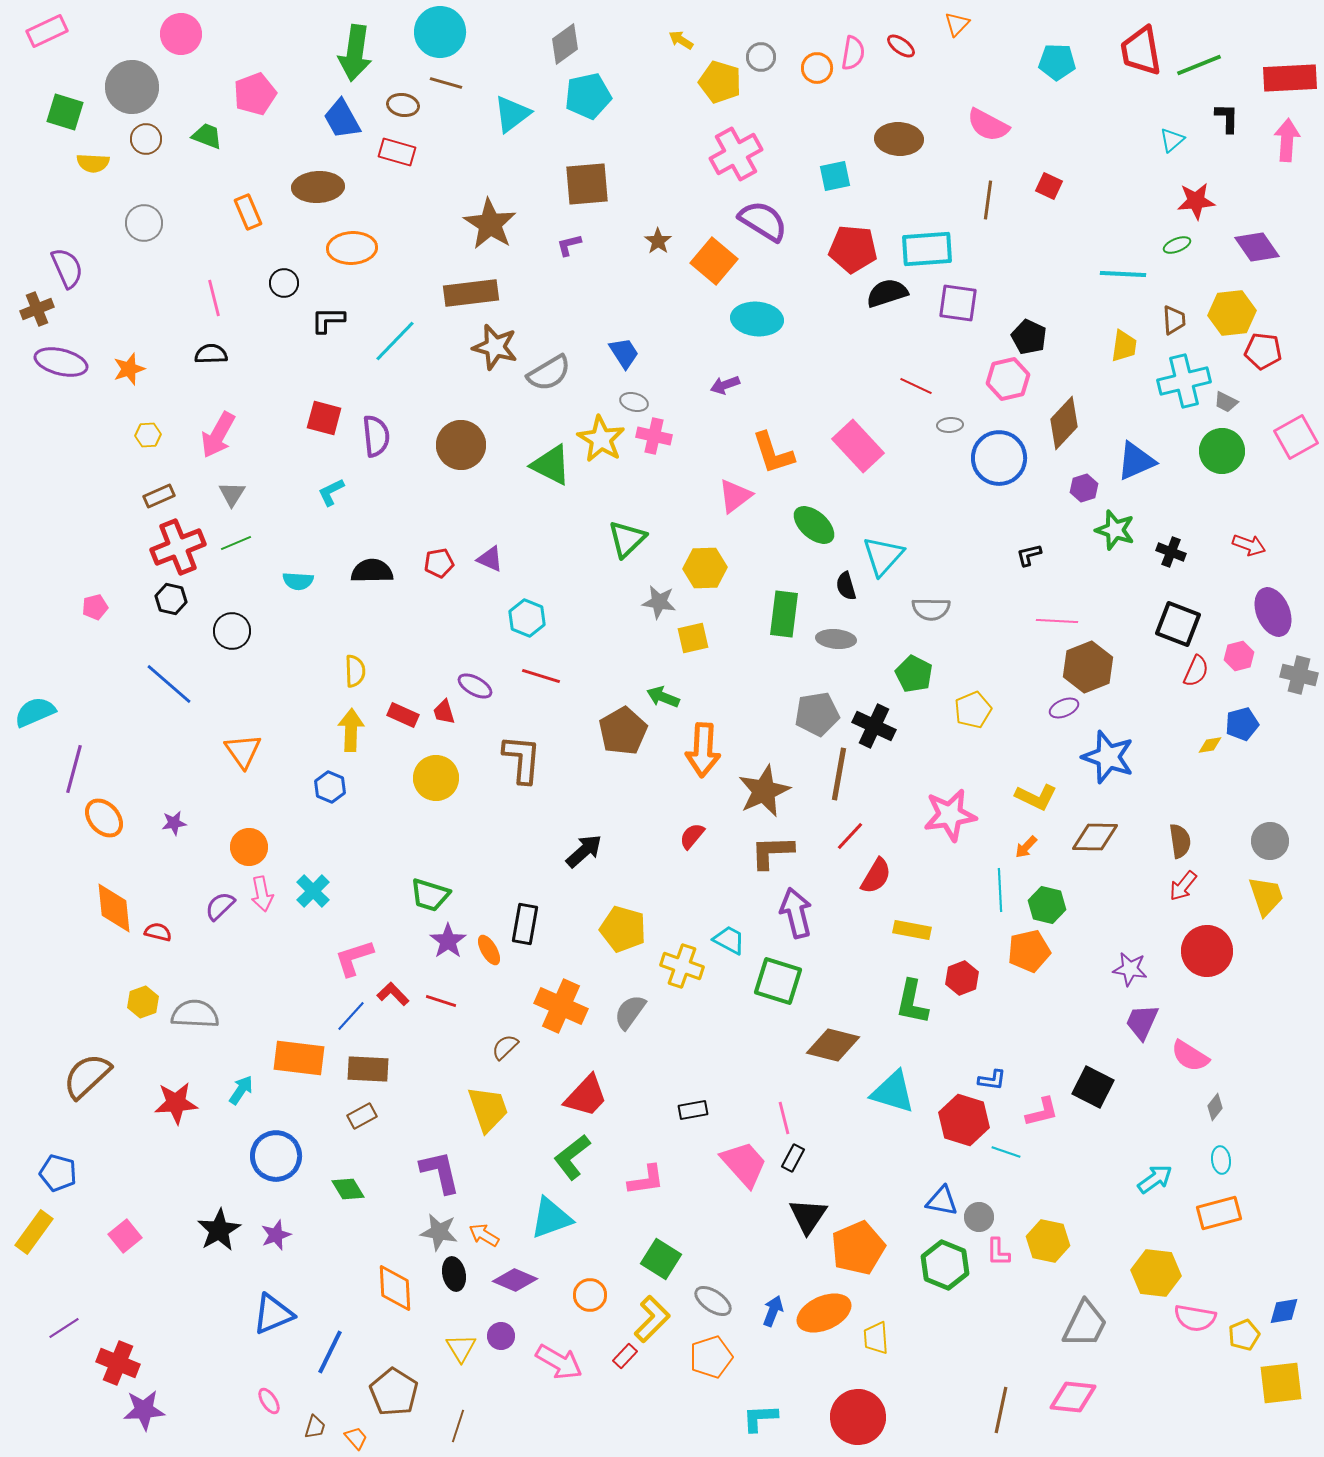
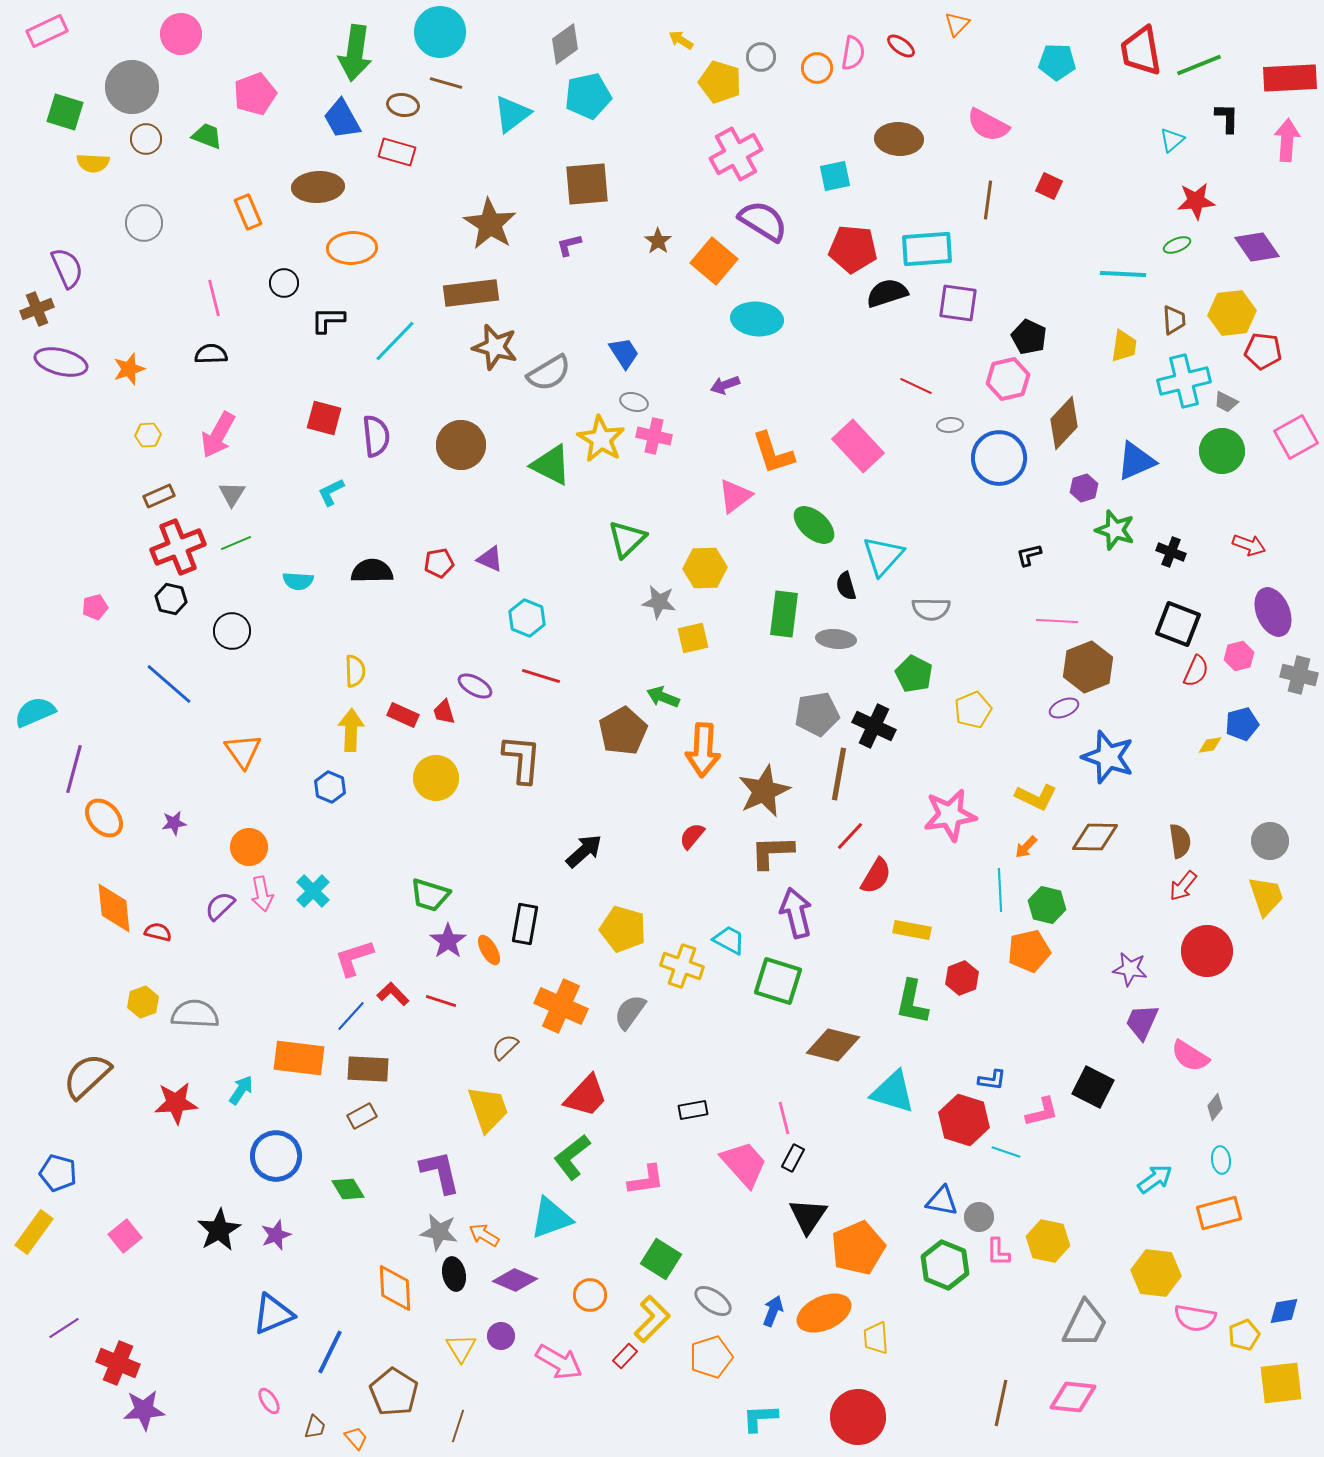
brown line at (1001, 1410): moved 7 px up
